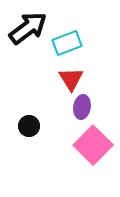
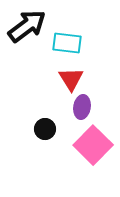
black arrow: moved 1 px left, 2 px up
cyan rectangle: rotated 28 degrees clockwise
black circle: moved 16 px right, 3 px down
